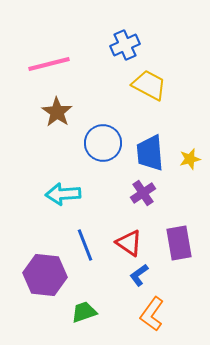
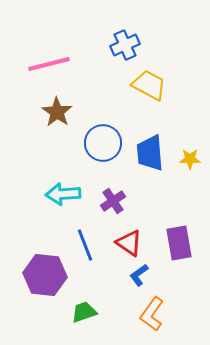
yellow star: rotated 15 degrees clockwise
purple cross: moved 30 px left, 8 px down
